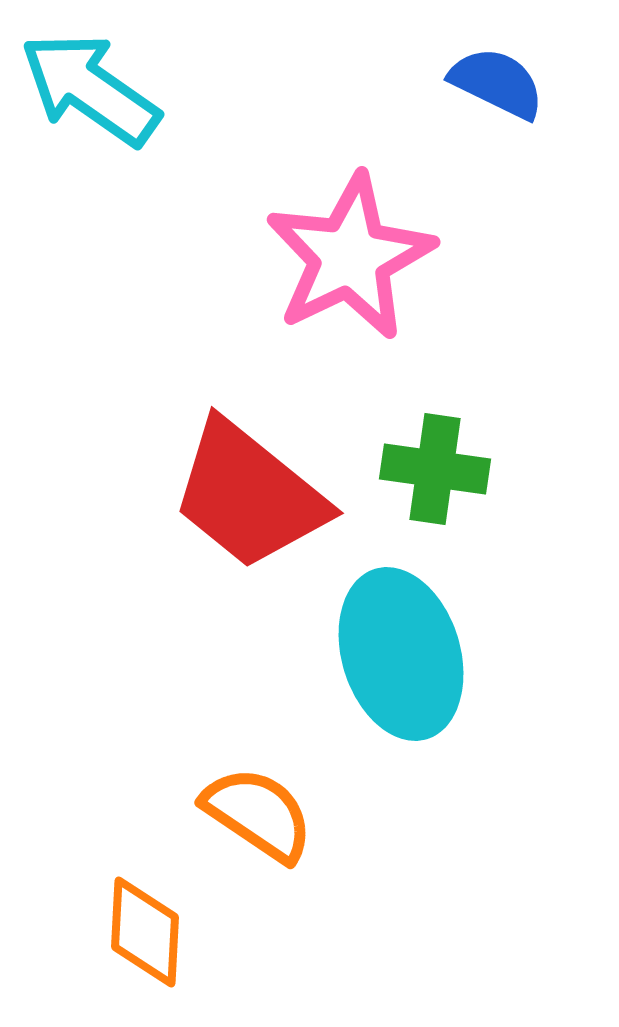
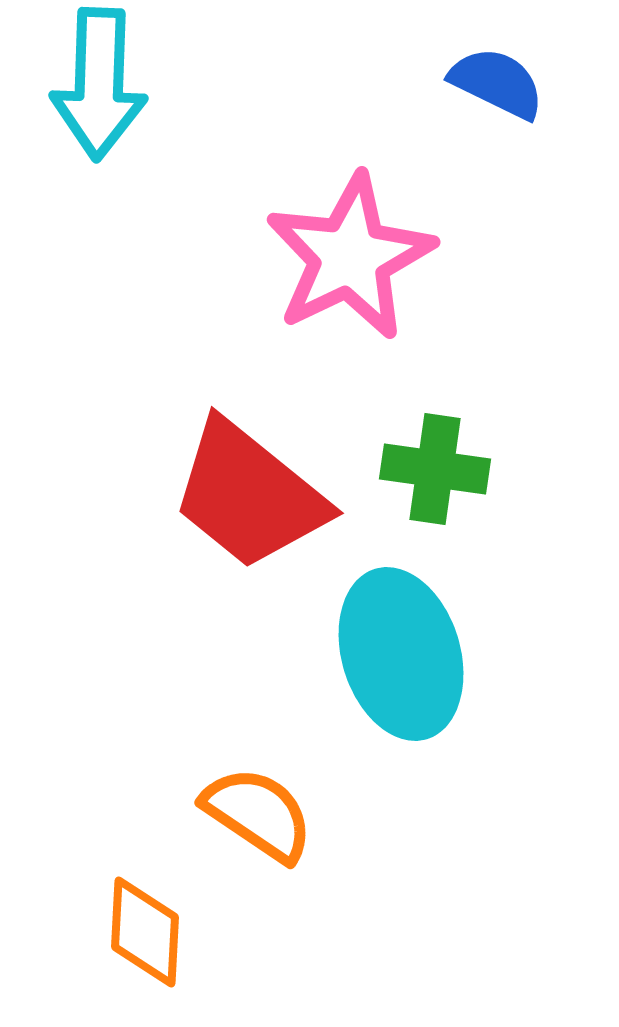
cyan arrow: moved 9 px right, 5 px up; rotated 123 degrees counterclockwise
